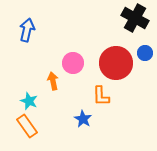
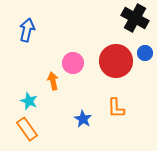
red circle: moved 2 px up
orange L-shape: moved 15 px right, 12 px down
orange rectangle: moved 3 px down
